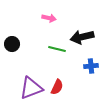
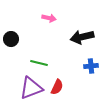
black circle: moved 1 px left, 5 px up
green line: moved 18 px left, 14 px down
